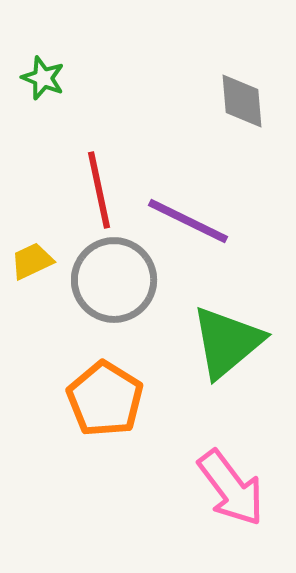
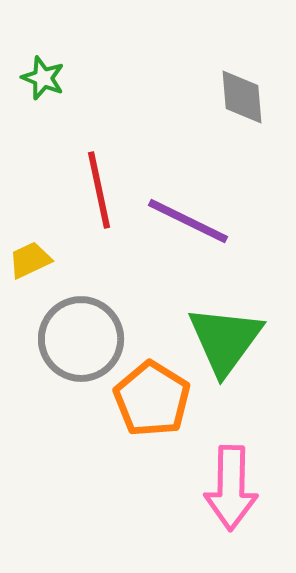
gray diamond: moved 4 px up
yellow trapezoid: moved 2 px left, 1 px up
gray circle: moved 33 px left, 59 px down
green triangle: moved 2 px left, 2 px up; rotated 14 degrees counterclockwise
orange pentagon: moved 47 px right
pink arrow: rotated 38 degrees clockwise
